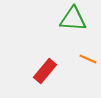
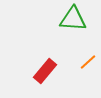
orange line: moved 3 px down; rotated 66 degrees counterclockwise
